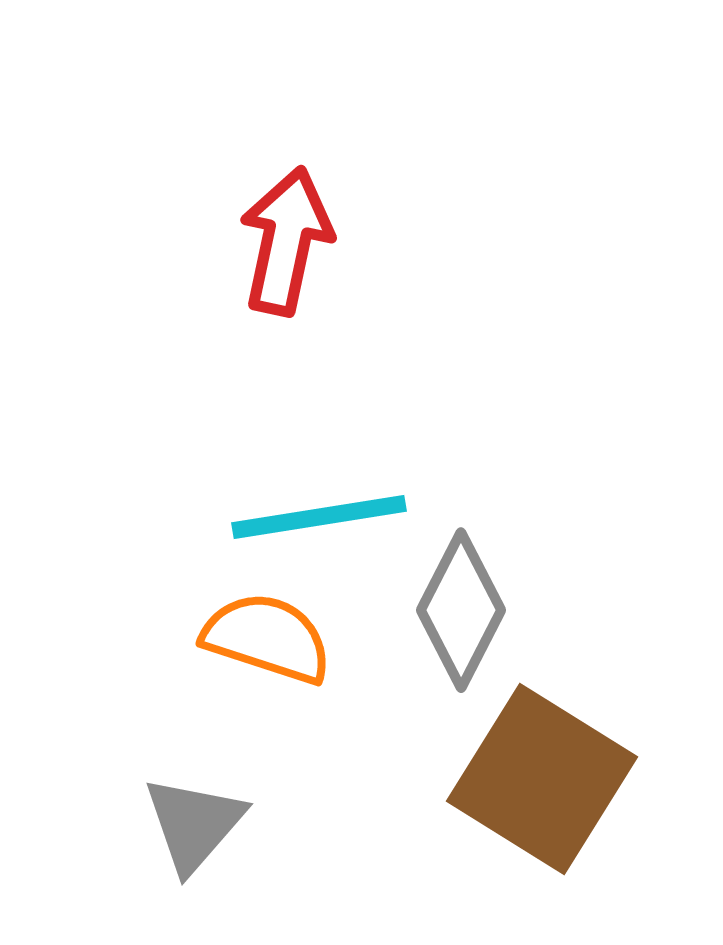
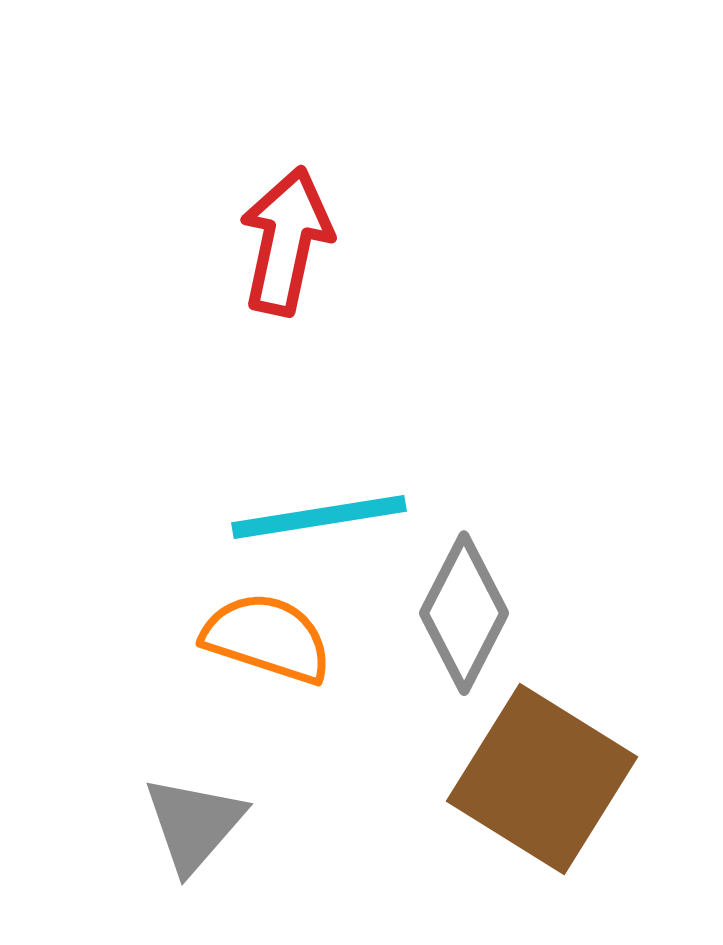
gray diamond: moved 3 px right, 3 px down
